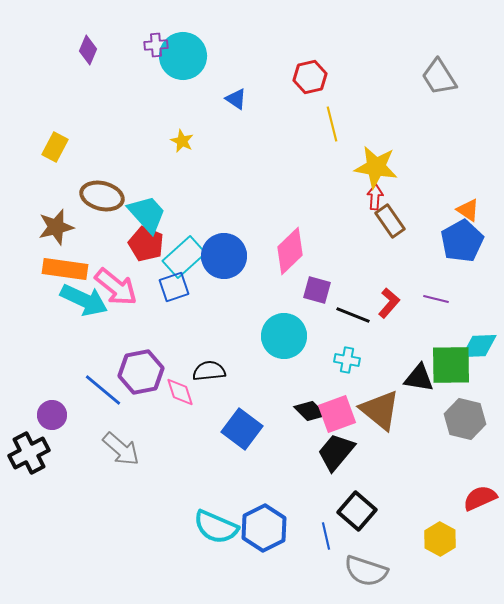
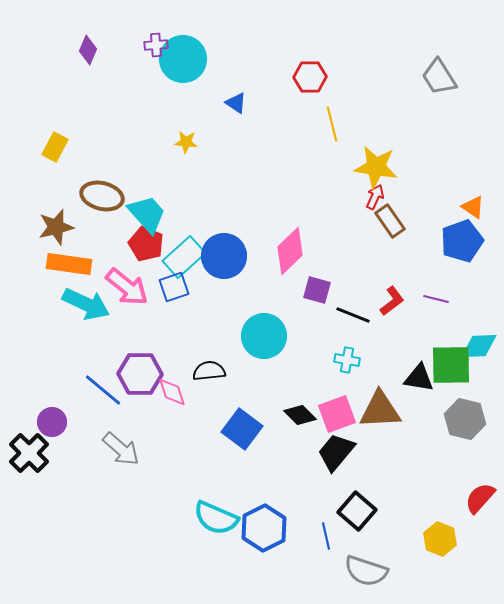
cyan circle at (183, 56): moved 3 px down
red hexagon at (310, 77): rotated 12 degrees clockwise
blue triangle at (236, 99): moved 4 px down
yellow star at (182, 141): moved 4 px right, 1 px down; rotated 20 degrees counterclockwise
red arrow at (375, 197): rotated 20 degrees clockwise
orange triangle at (468, 210): moved 5 px right, 3 px up
blue pentagon at (462, 241): rotated 9 degrees clockwise
orange rectangle at (65, 269): moved 4 px right, 5 px up
pink arrow at (116, 287): moved 11 px right
cyan arrow at (84, 300): moved 2 px right, 4 px down
red L-shape at (389, 303): moved 3 px right, 2 px up; rotated 12 degrees clockwise
cyan circle at (284, 336): moved 20 px left
purple hexagon at (141, 372): moved 1 px left, 2 px down; rotated 12 degrees clockwise
pink diamond at (180, 392): moved 8 px left
brown triangle at (380, 410): rotated 42 degrees counterclockwise
black diamond at (310, 411): moved 10 px left, 4 px down
purple circle at (52, 415): moved 7 px down
black cross at (29, 453): rotated 18 degrees counterclockwise
red semicircle at (480, 498): rotated 24 degrees counterclockwise
cyan semicircle at (216, 527): moved 9 px up
yellow hexagon at (440, 539): rotated 8 degrees counterclockwise
